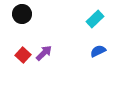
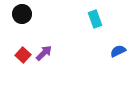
cyan rectangle: rotated 66 degrees counterclockwise
blue semicircle: moved 20 px right
